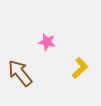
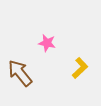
pink star: moved 1 px down
